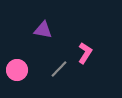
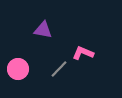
pink L-shape: moved 2 px left; rotated 100 degrees counterclockwise
pink circle: moved 1 px right, 1 px up
